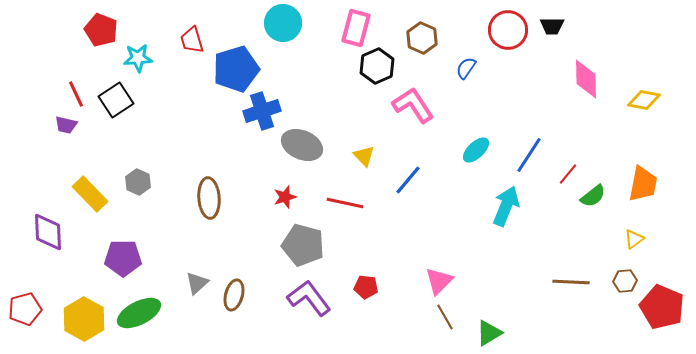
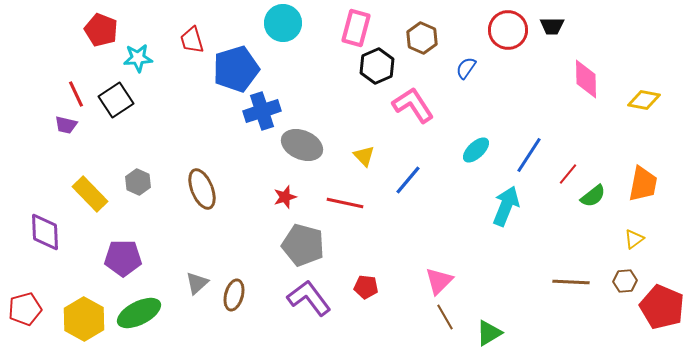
brown ellipse at (209, 198): moved 7 px left, 9 px up; rotated 18 degrees counterclockwise
purple diamond at (48, 232): moved 3 px left
